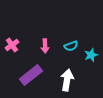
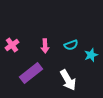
cyan semicircle: moved 1 px up
purple rectangle: moved 2 px up
white arrow: moved 1 px right; rotated 140 degrees clockwise
